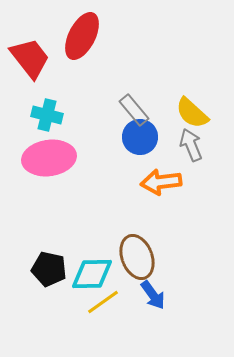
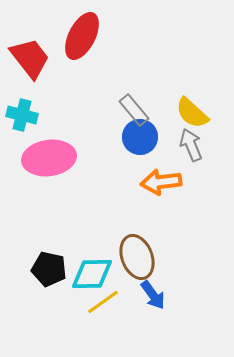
cyan cross: moved 25 px left
